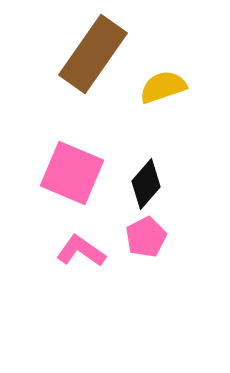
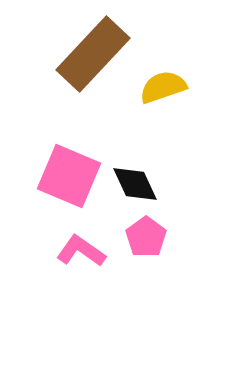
brown rectangle: rotated 8 degrees clockwise
pink square: moved 3 px left, 3 px down
black diamond: moved 11 px left; rotated 66 degrees counterclockwise
pink pentagon: rotated 9 degrees counterclockwise
